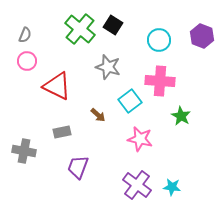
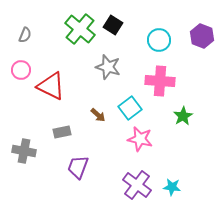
pink circle: moved 6 px left, 9 px down
red triangle: moved 6 px left
cyan square: moved 7 px down
green star: moved 2 px right; rotated 12 degrees clockwise
